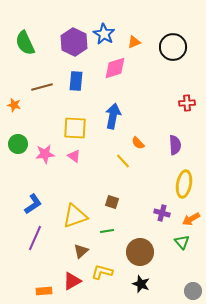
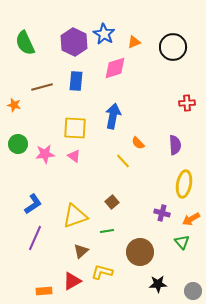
brown square: rotated 32 degrees clockwise
black star: moved 17 px right; rotated 24 degrees counterclockwise
